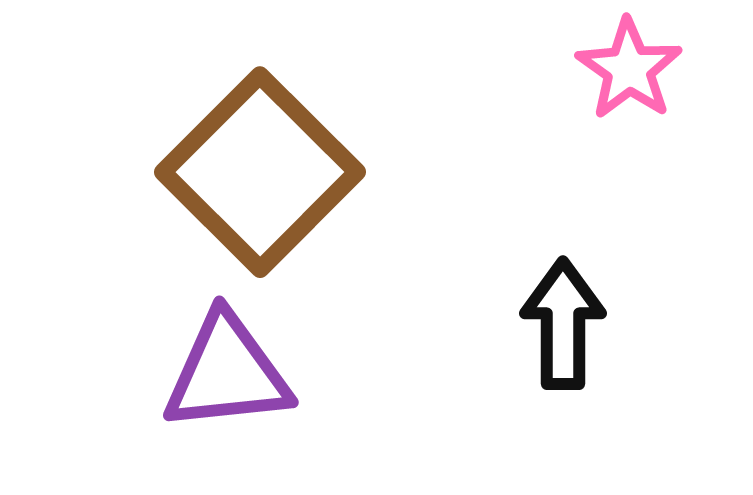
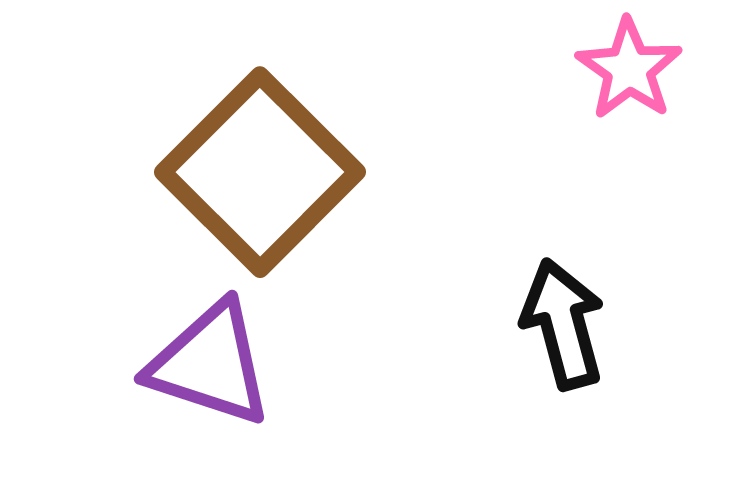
black arrow: rotated 15 degrees counterclockwise
purple triangle: moved 17 px left, 9 px up; rotated 24 degrees clockwise
